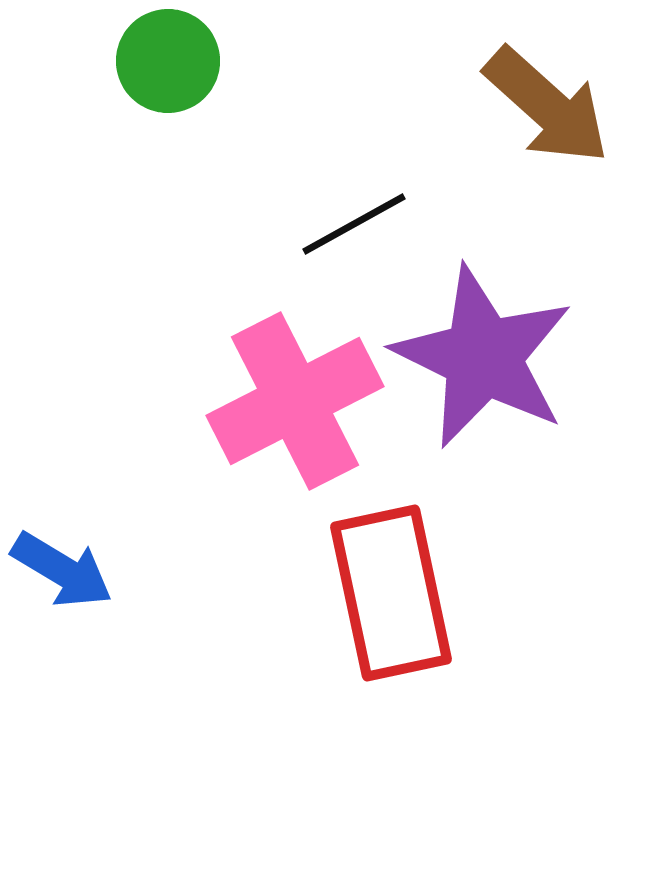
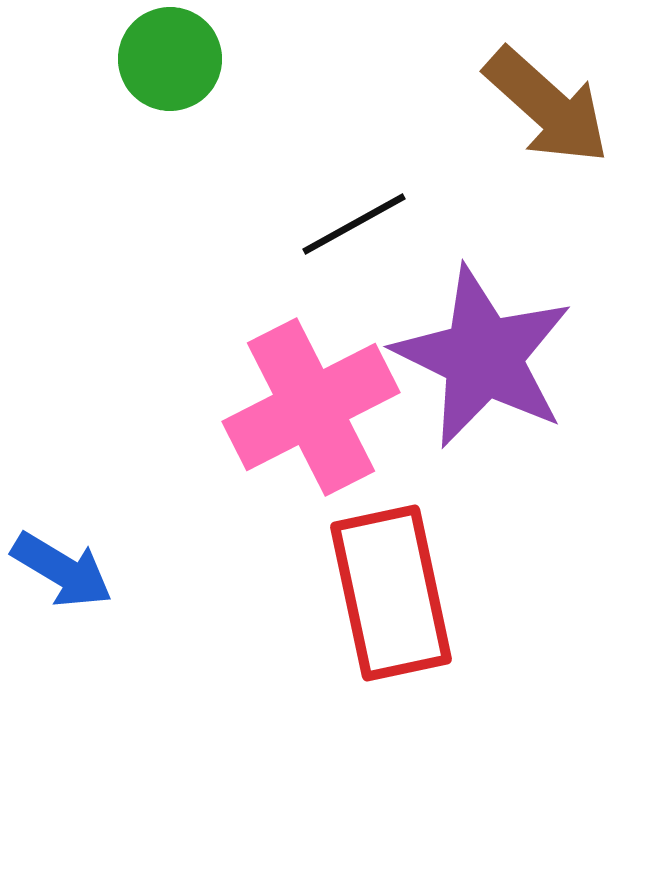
green circle: moved 2 px right, 2 px up
pink cross: moved 16 px right, 6 px down
